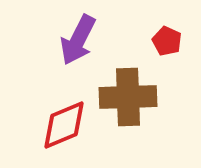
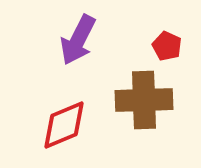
red pentagon: moved 5 px down
brown cross: moved 16 px right, 3 px down
